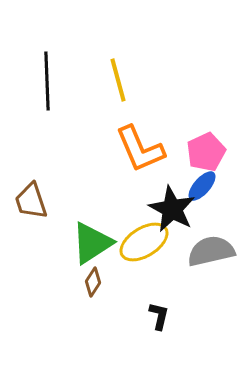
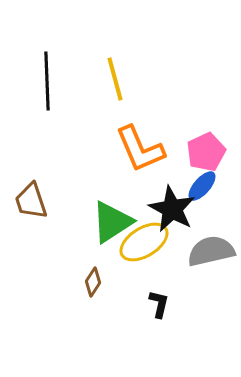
yellow line: moved 3 px left, 1 px up
green triangle: moved 20 px right, 21 px up
black L-shape: moved 12 px up
